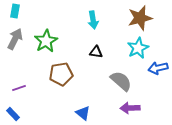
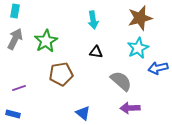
blue rectangle: rotated 32 degrees counterclockwise
